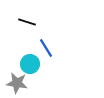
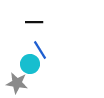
black line: moved 7 px right; rotated 18 degrees counterclockwise
blue line: moved 6 px left, 2 px down
